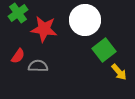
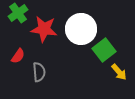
white circle: moved 4 px left, 9 px down
gray semicircle: moved 1 px right, 6 px down; rotated 84 degrees clockwise
